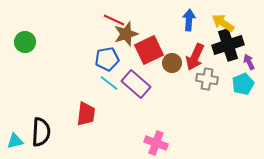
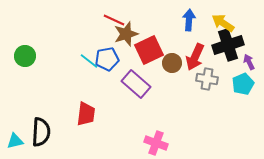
green circle: moved 14 px down
cyan line: moved 20 px left, 22 px up
